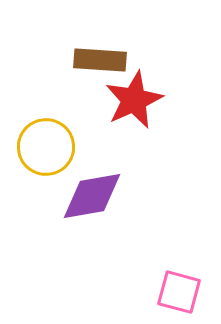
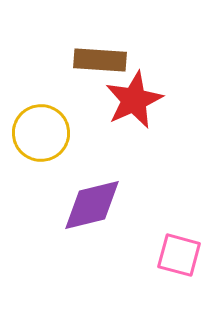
yellow circle: moved 5 px left, 14 px up
purple diamond: moved 9 px down; rotated 4 degrees counterclockwise
pink square: moved 37 px up
